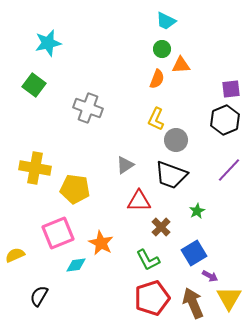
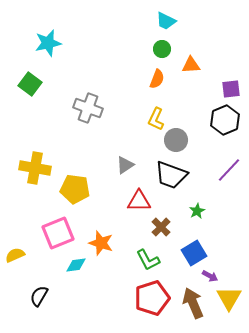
orange triangle: moved 10 px right
green square: moved 4 px left, 1 px up
orange star: rotated 10 degrees counterclockwise
